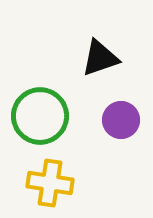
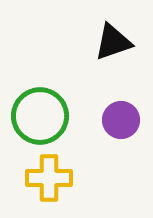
black triangle: moved 13 px right, 16 px up
yellow cross: moved 1 px left, 5 px up; rotated 9 degrees counterclockwise
